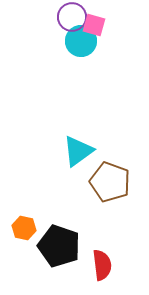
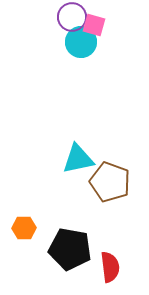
cyan circle: moved 1 px down
cyan triangle: moved 8 px down; rotated 24 degrees clockwise
orange hexagon: rotated 15 degrees counterclockwise
black pentagon: moved 11 px right, 3 px down; rotated 9 degrees counterclockwise
red semicircle: moved 8 px right, 2 px down
